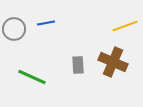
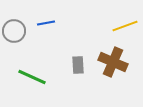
gray circle: moved 2 px down
